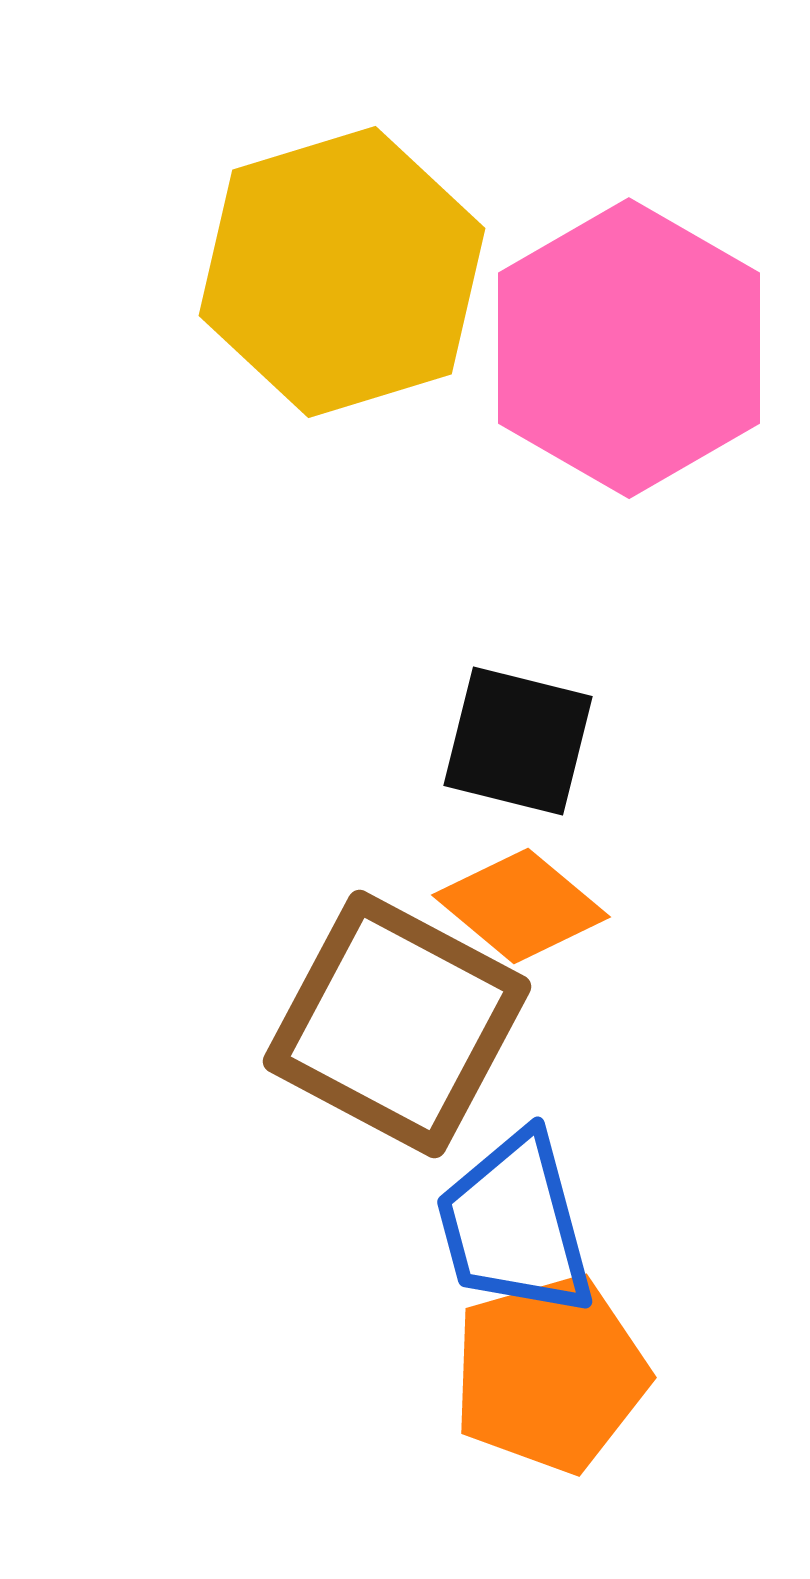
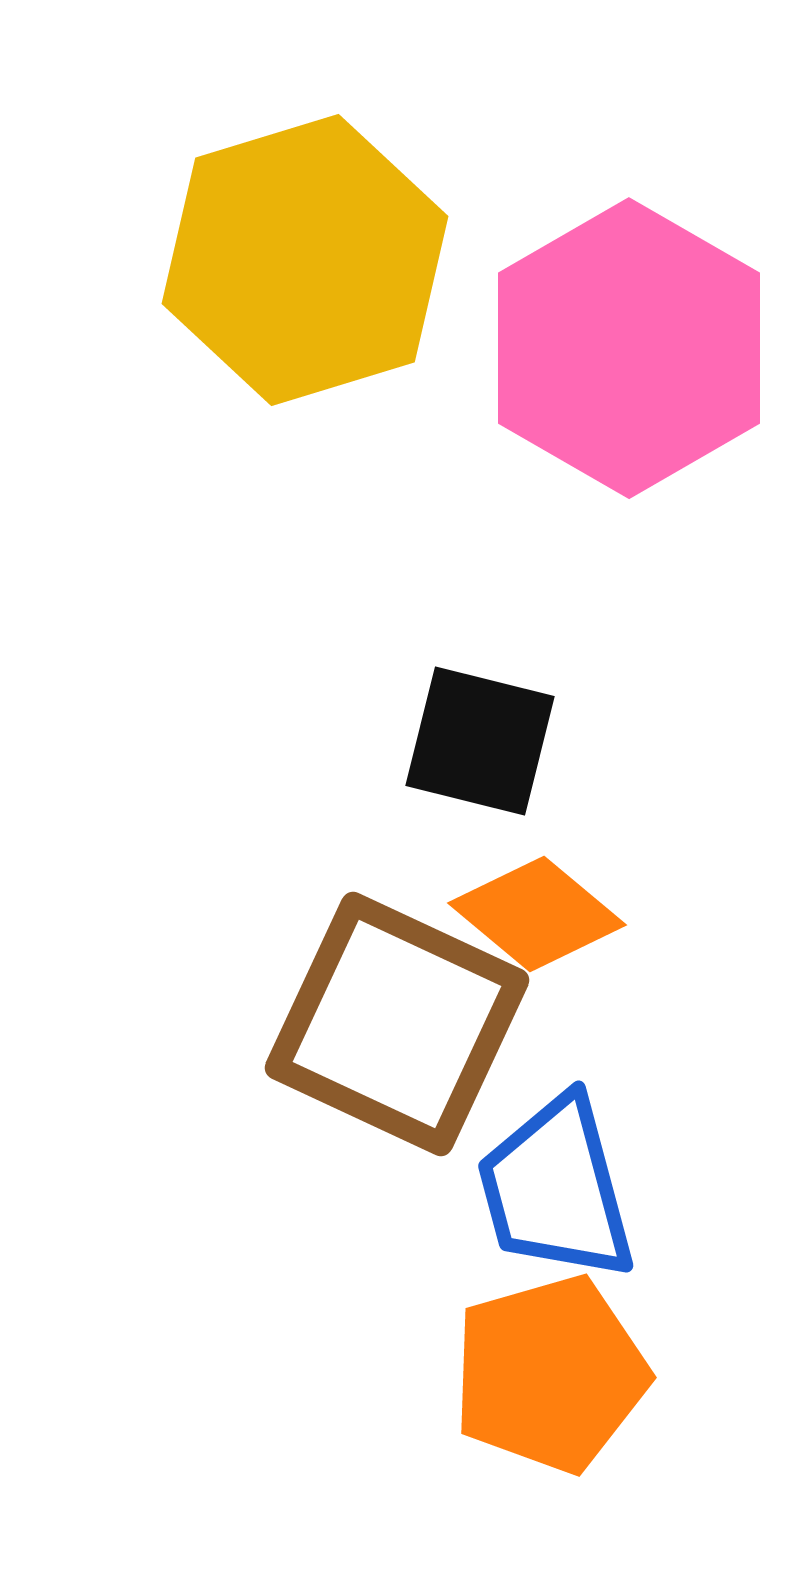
yellow hexagon: moved 37 px left, 12 px up
black square: moved 38 px left
orange diamond: moved 16 px right, 8 px down
brown square: rotated 3 degrees counterclockwise
blue trapezoid: moved 41 px right, 36 px up
